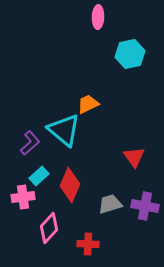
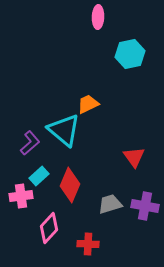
pink cross: moved 2 px left, 1 px up
